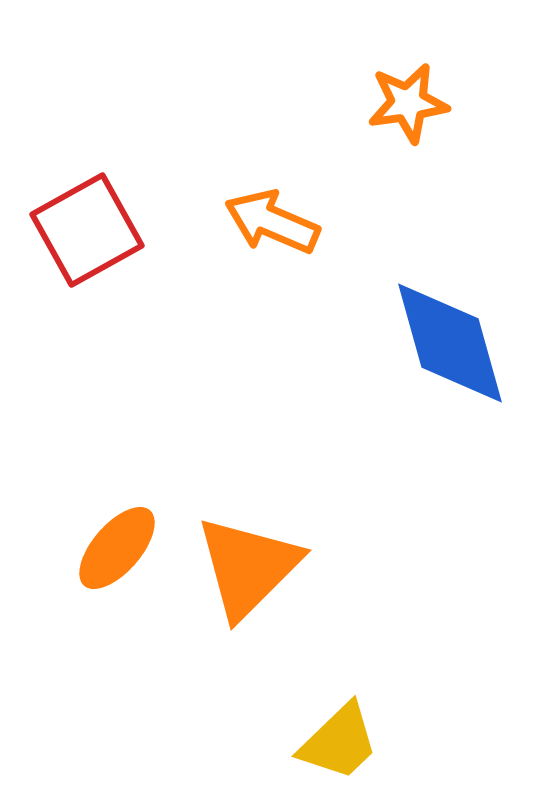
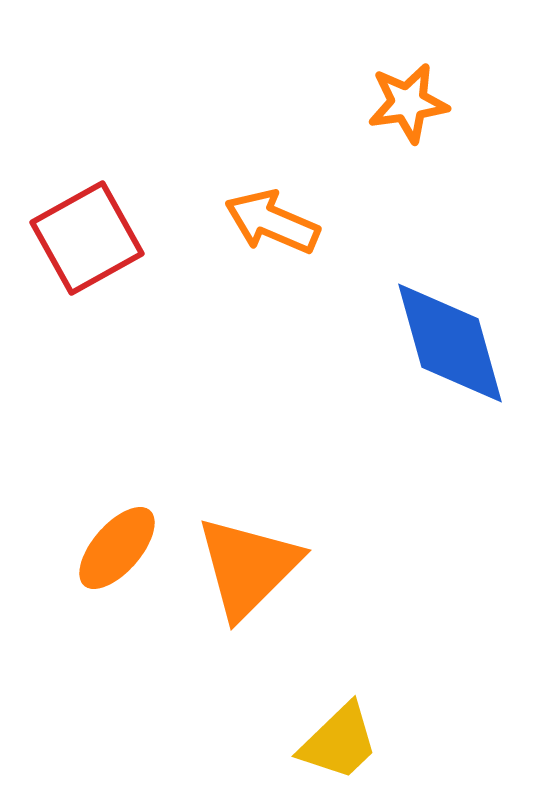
red square: moved 8 px down
